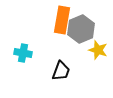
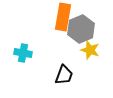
orange rectangle: moved 1 px right, 3 px up
yellow star: moved 8 px left
black trapezoid: moved 3 px right, 4 px down
